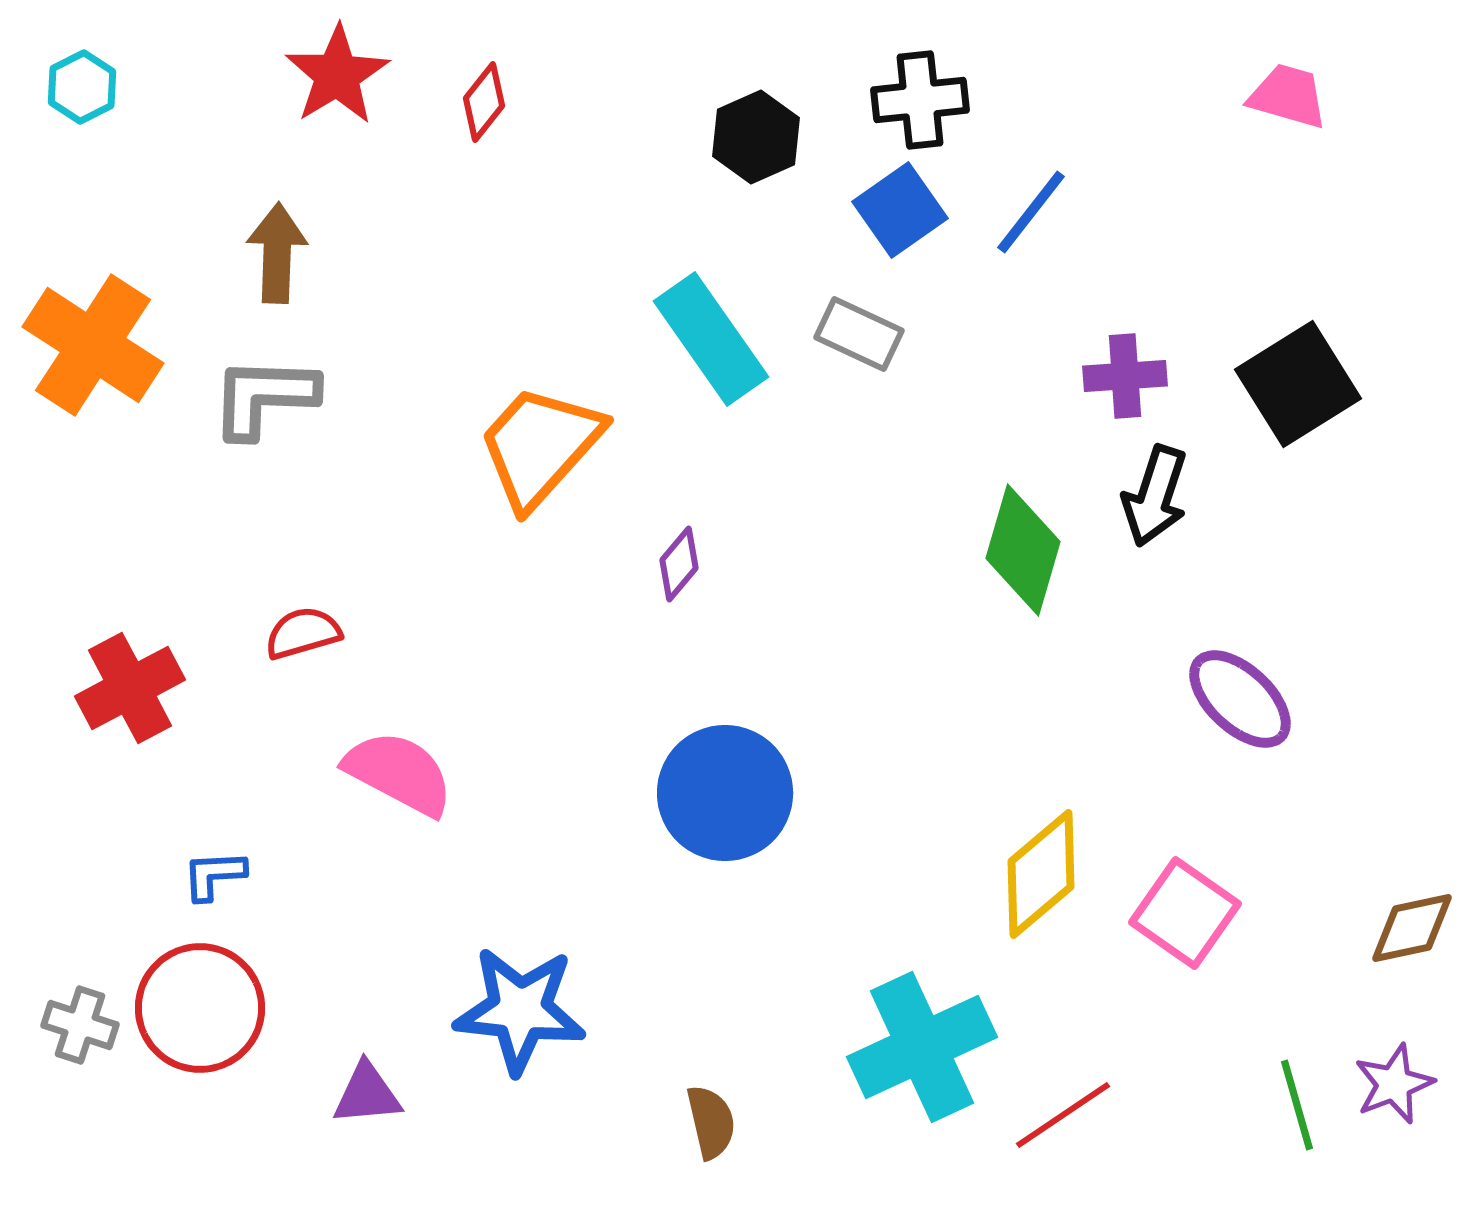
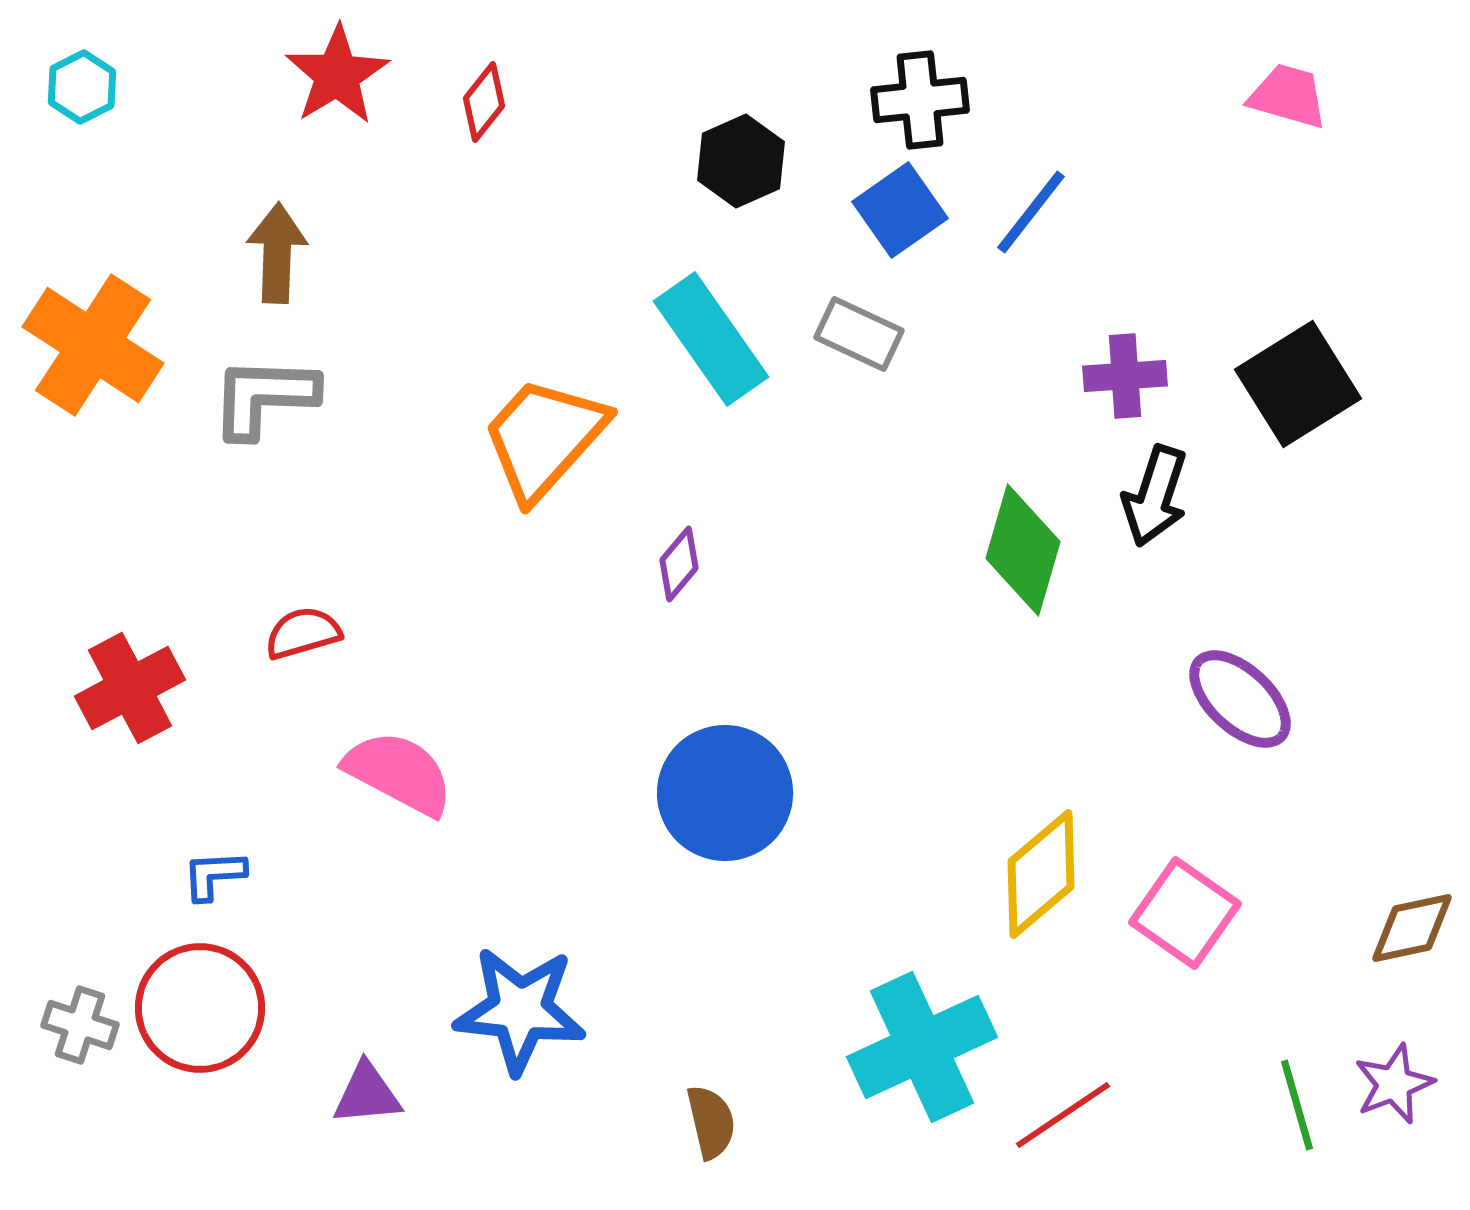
black hexagon: moved 15 px left, 24 px down
orange trapezoid: moved 4 px right, 8 px up
